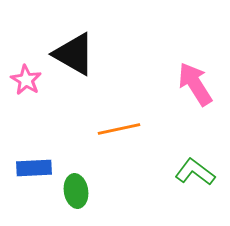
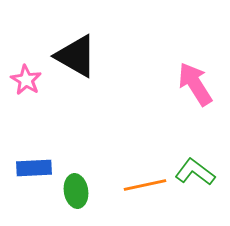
black triangle: moved 2 px right, 2 px down
orange line: moved 26 px right, 56 px down
